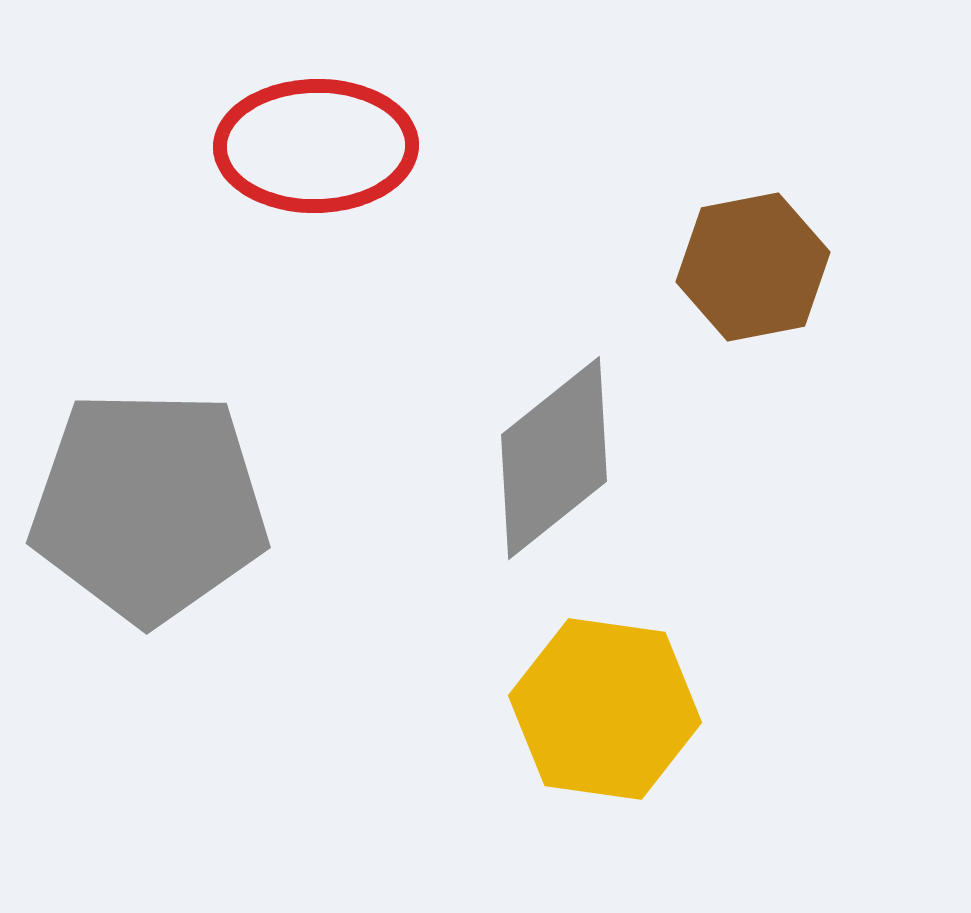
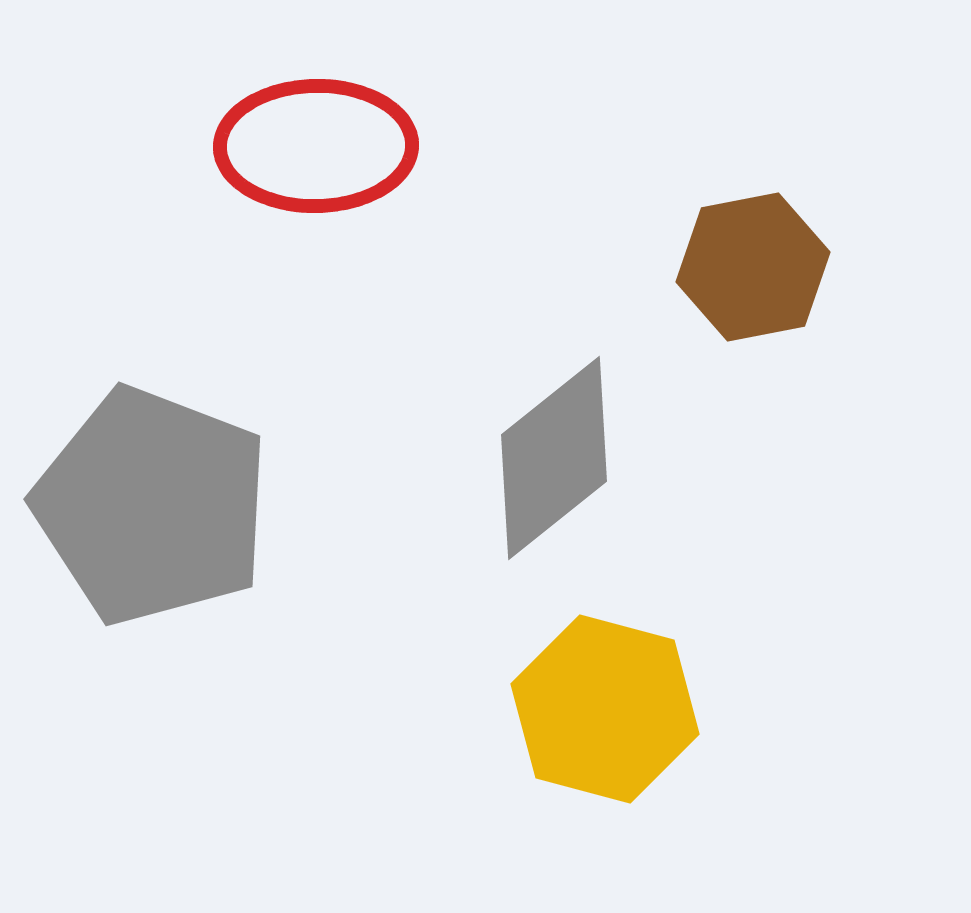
gray pentagon: moved 3 px right; rotated 20 degrees clockwise
yellow hexagon: rotated 7 degrees clockwise
